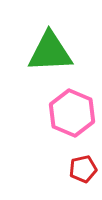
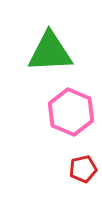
pink hexagon: moved 1 px left, 1 px up
